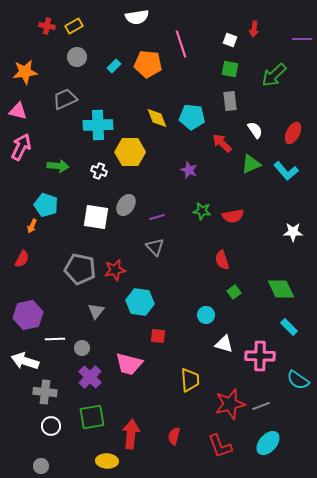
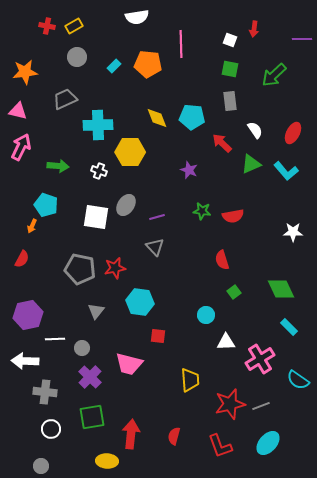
pink line at (181, 44): rotated 16 degrees clockwise
red star at (115, 270): moved 2 px up
white triangle at (224, 344): moved 2 px right, 2 px up; rotated 18 degrees counterclockwise
pink cross at (260, 356): moved 3 px down; rotated 32 degrees counterclockwise
white arrow at (25, 361): rotated 16 degrees counterclockwise
white circle at (51, 426): moved 3 px down
